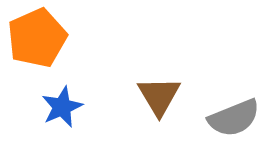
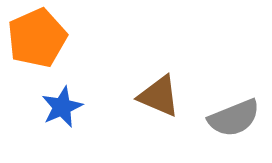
brown triangle: rotated 36 degrees counterclockwise
